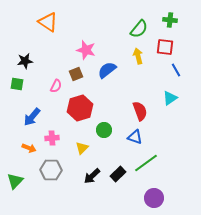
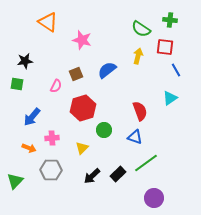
green semicircle: moved 2 px right; rotated 84 degrees clockwise
pink star: moved 4 px left, 10 px up
yellow arrow: rotated 28 degrees clockwise
red hexagon: moved 3 px right
